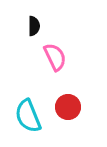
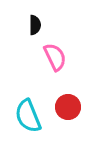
black semicircle: moved 1 px right, 1 px up
